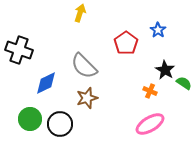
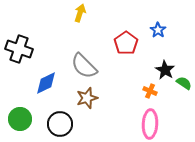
black cross: moved 1 px up
green circle: moved 10 px left
pink ellipse: rotated 56 degrees counterclockwise
